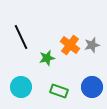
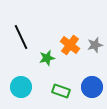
gray star: moved 3 px right
green rectangle: moved 2 px right
